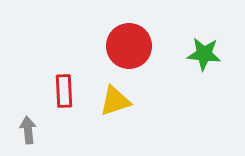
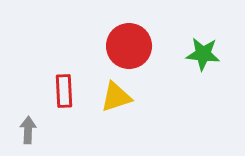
green star: moved 1 px left
yellow triangle: moved 1 px right, 4 px up
gray arrow: rotated 8 degrees clockwise
